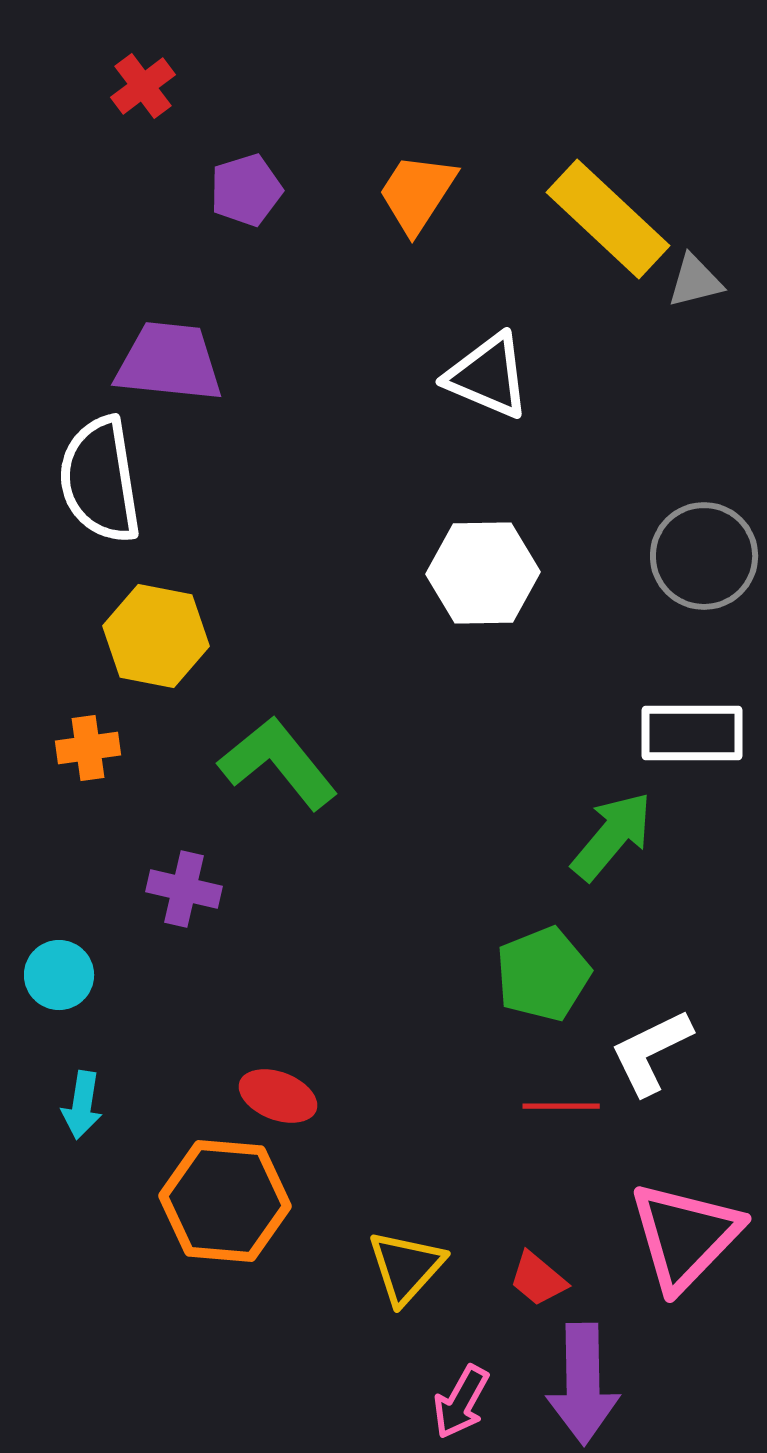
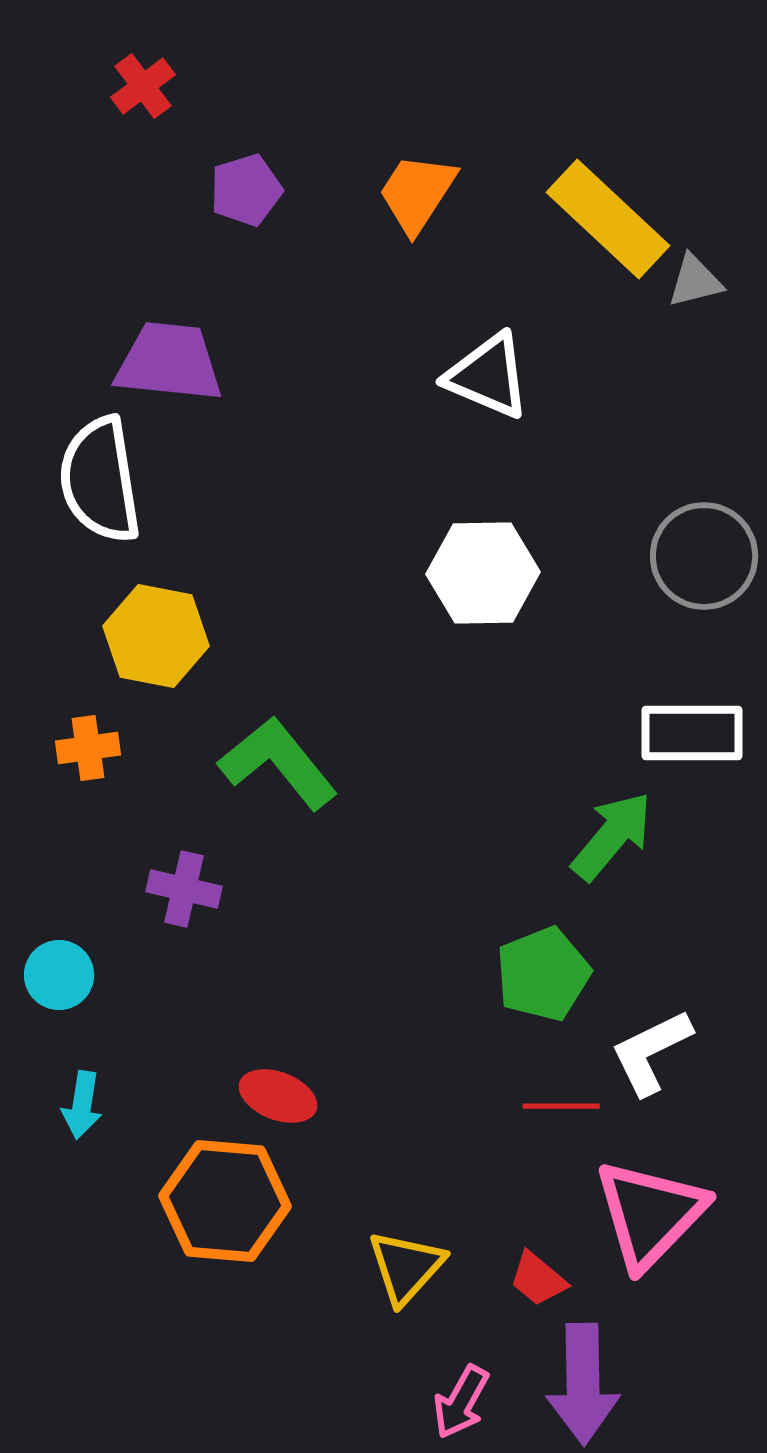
pink triangle: moved 35 px left, 22 px up
